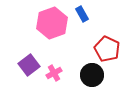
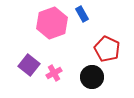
purple square: rotated 15 degrees counterclockwise
black circle: moved 2 px down
